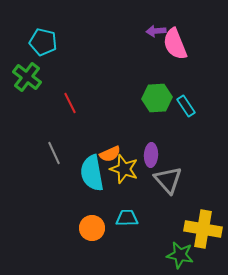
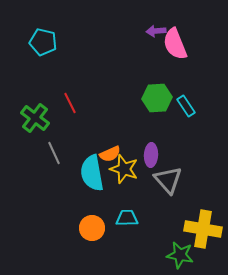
green cross: moved 8 px right, 41 px down
